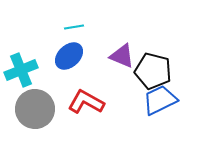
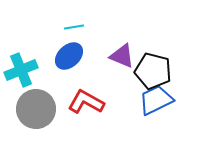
blue trapezoid: moved 4 px left
gray circle: moved 1 px right
